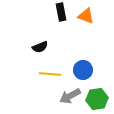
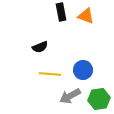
green hexagon: moved 2 px right
